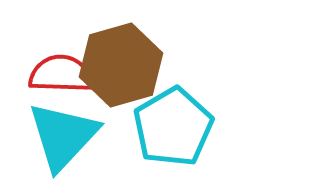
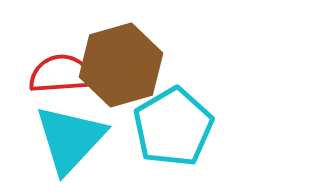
red semicircle: rotated 6 degrees counterclockwise
cyan triangle: moved 7 px right, 3 px down
